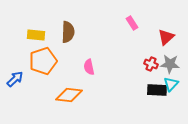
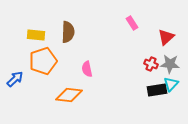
pink semicircle: moved 2 px left, 2 px down
black rectangle: rotated 12 degrees counterclockwise
